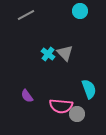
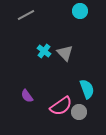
cyan cross: moved 4 px left, 3 px up
cyan semicircle: moved 2 px left
pink semicircle: rotated 40 degrees counterclockwise
gray circle: moved 2 px right, 2 px up
